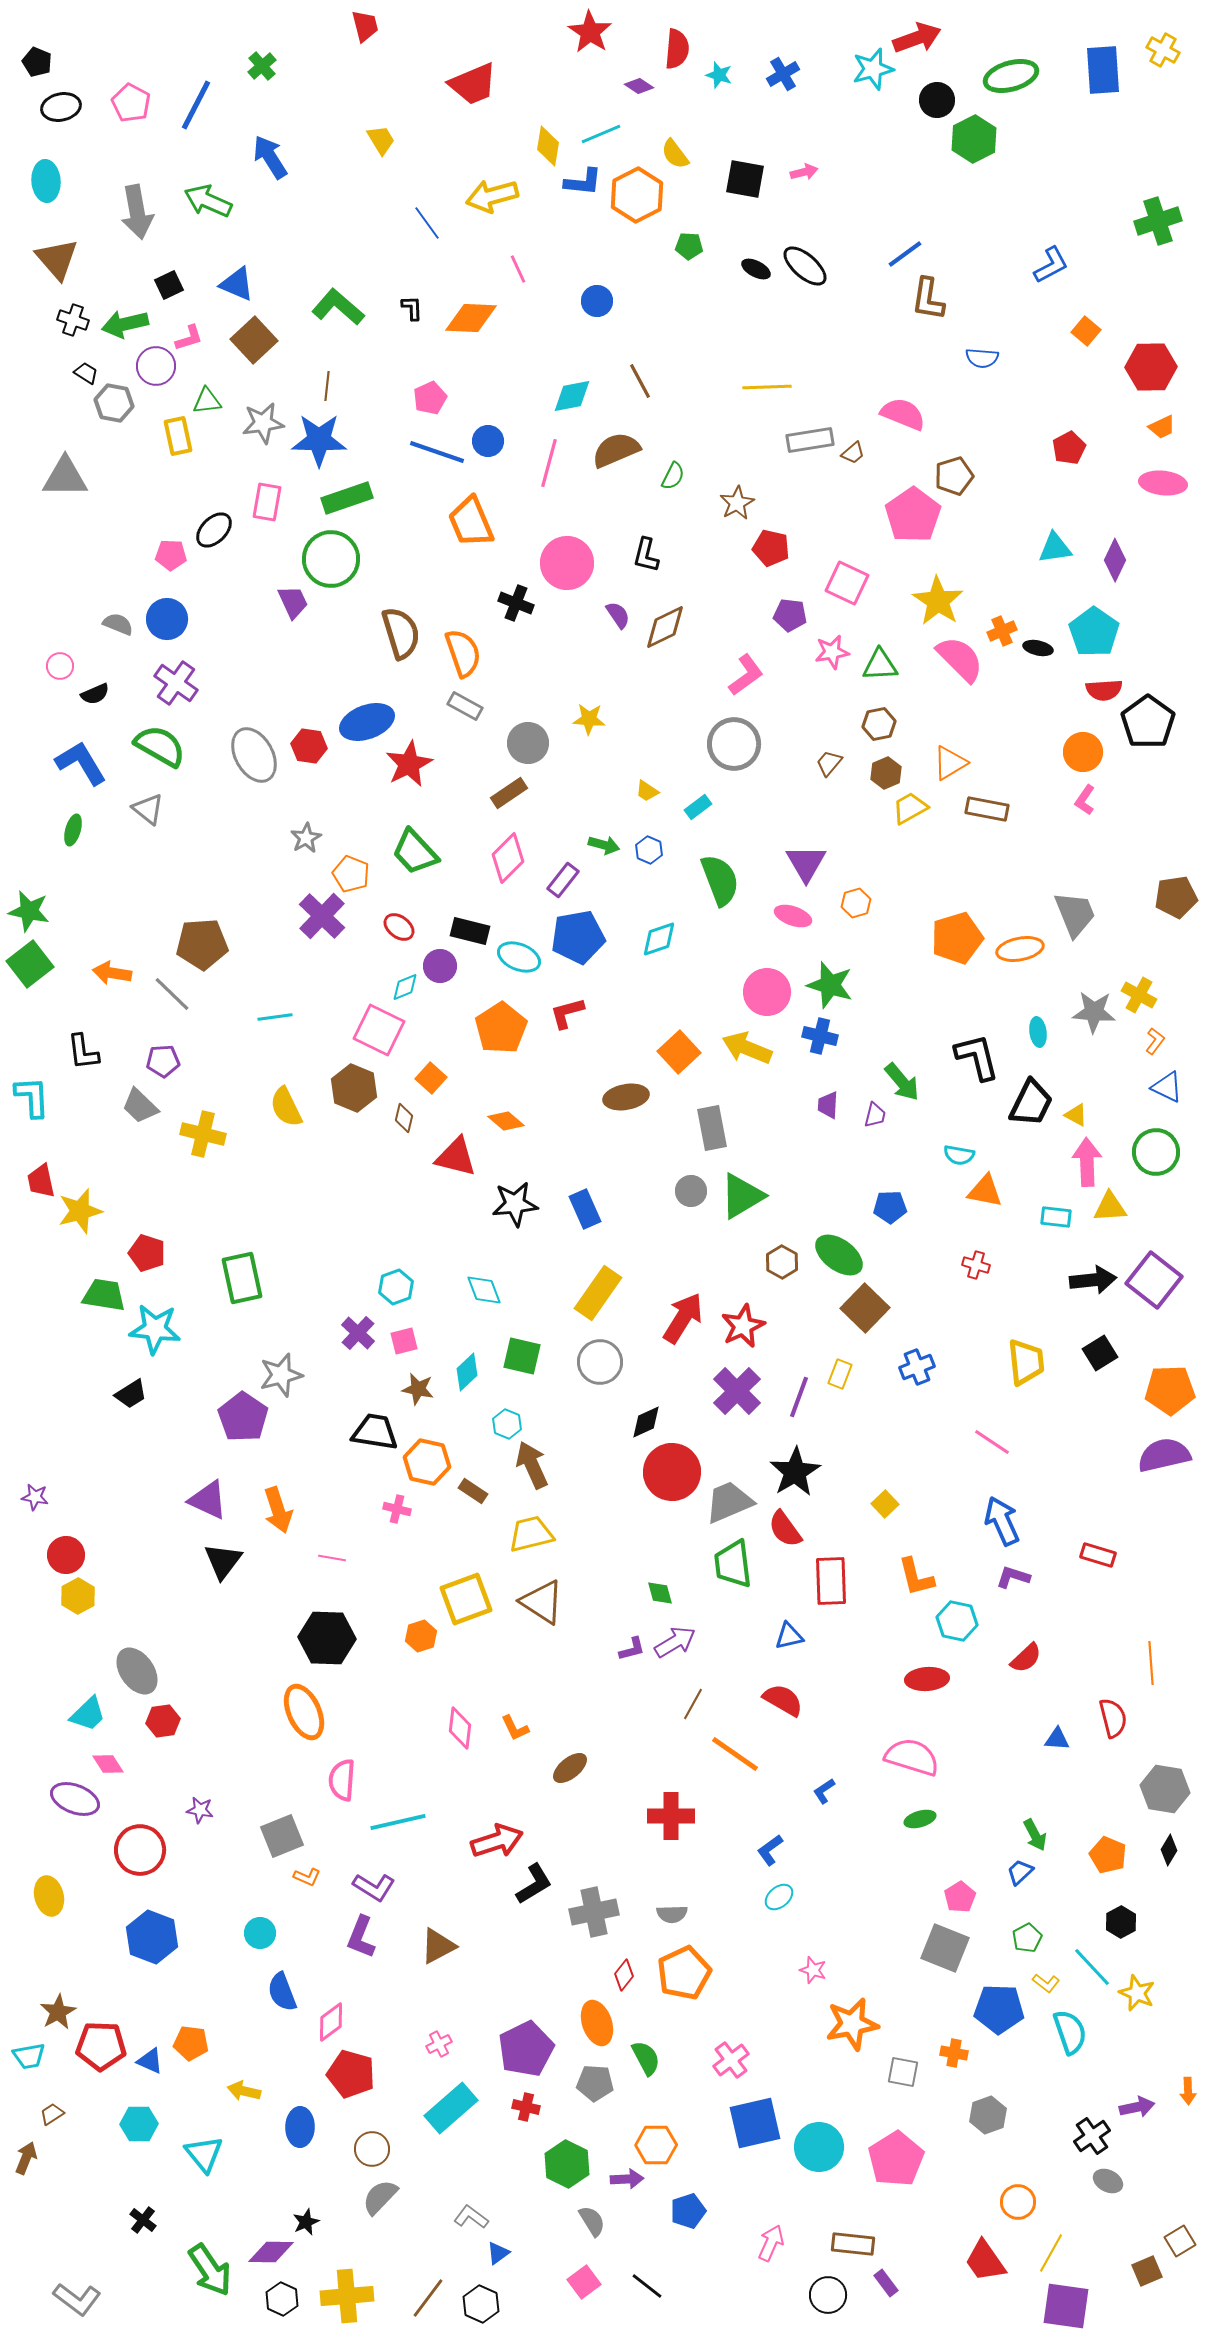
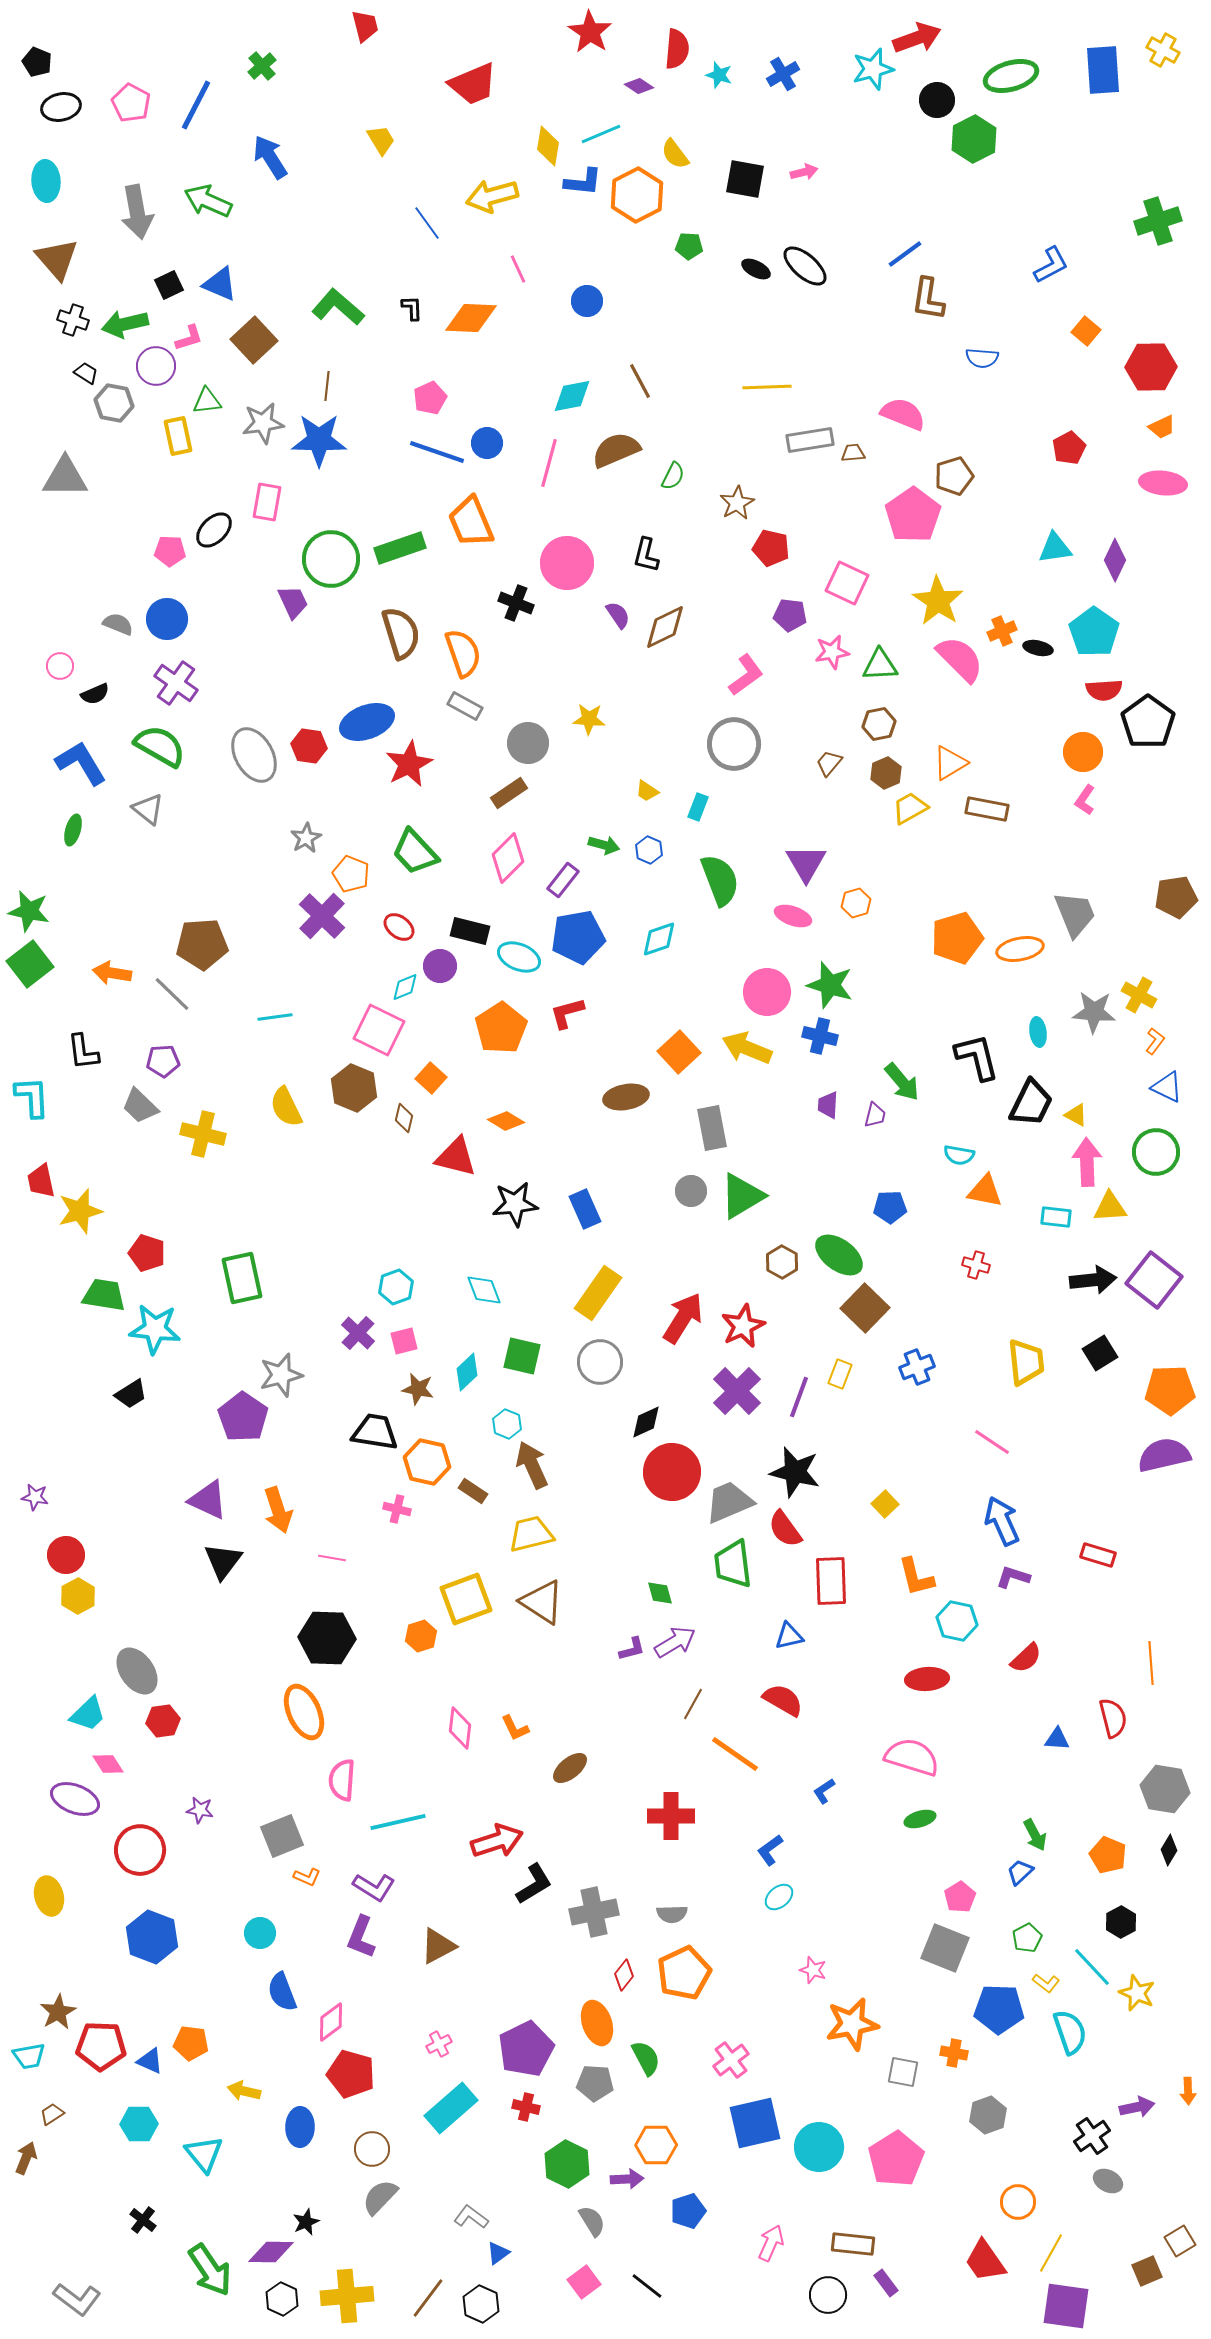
blue triangle at (237, 284): moved 17 px left
blue circle at (597, 301): moved 10 px left
blue circle at (488, 441): moved 1 px left, 2 px down
brown trapezoid at (853, 453): rotated 145 degrees counterclockwise
green rectangle at (347, 498): moved 53 px right, 50 px down
pink pentagon at (171, 555): moved 1 px left, 4 px up
cyan rectangle at (698, 807): rotated 32 degrees counterclockwise
orange diamond at (506, 1121): rotated 9 degrees counterclockwise
black star at (795, 1472): rotated 27 degrees counterclockwise
